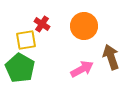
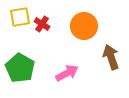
yellow square: moved 6 px left, 23 px up
pink arrow: moved 15 px left, 4 px down
